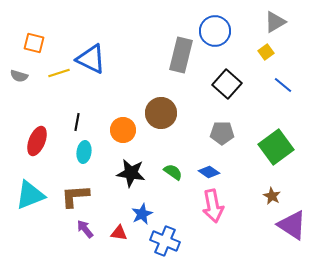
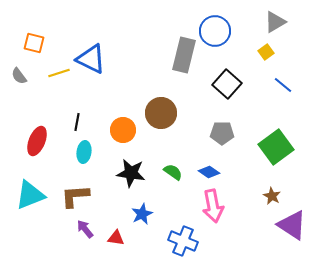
gray rectangle: moved 3 px right
gray semicircle: rotated 36 degrees clockwise
red triangle: moved 3 px left, 5 px down
blue cross: moved 18 px right
